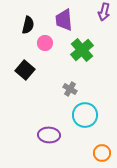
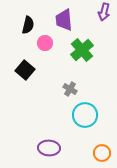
purple ellipse: moved 13 px down
